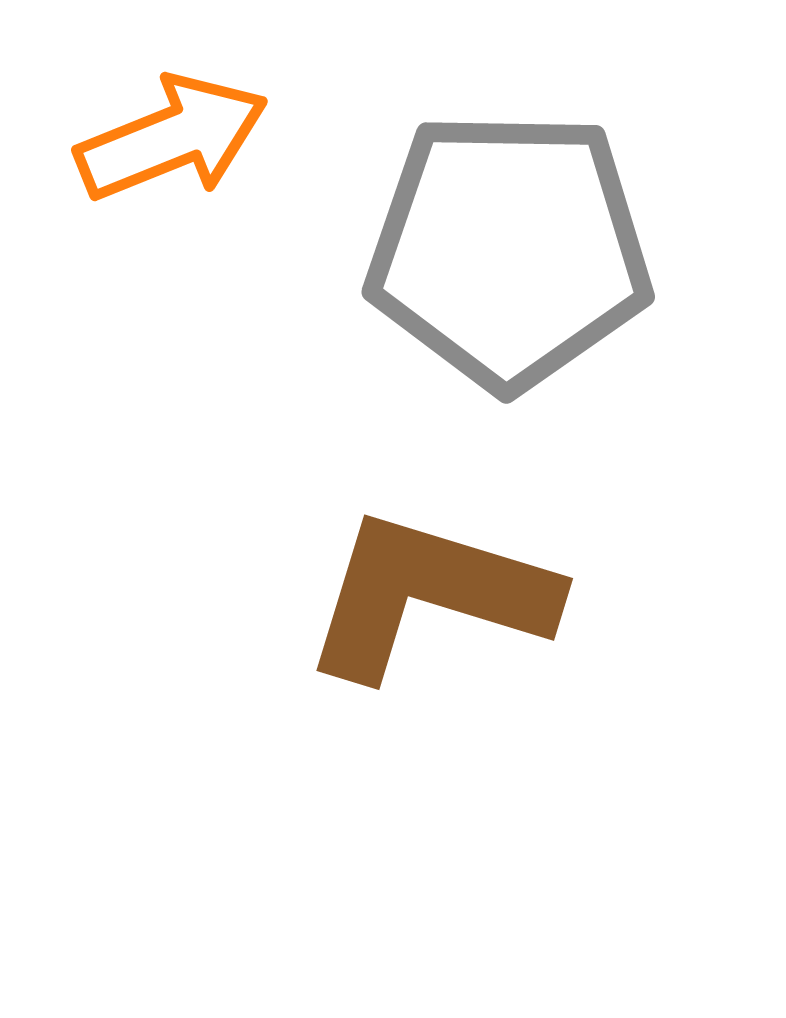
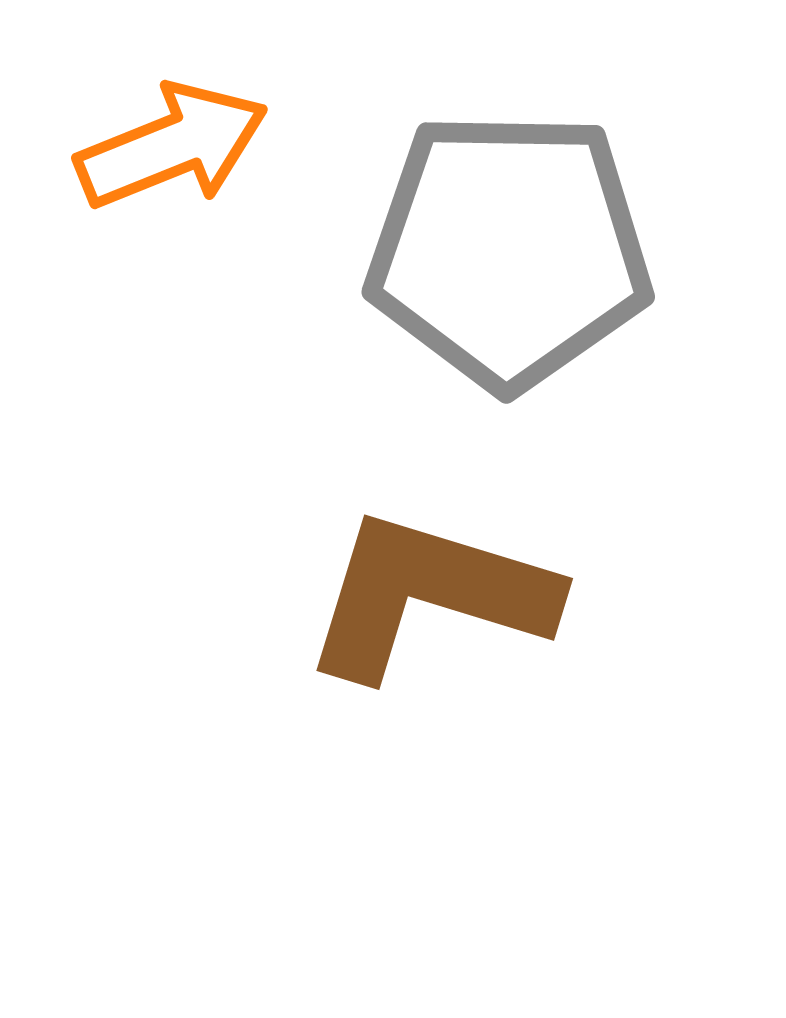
orange arrow: moved 8 px down
